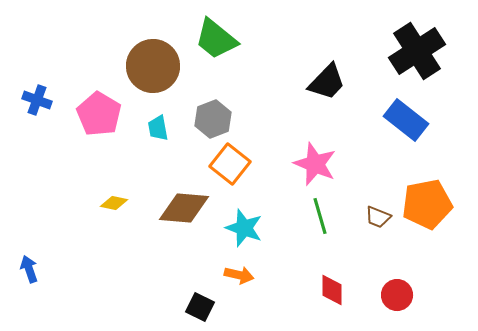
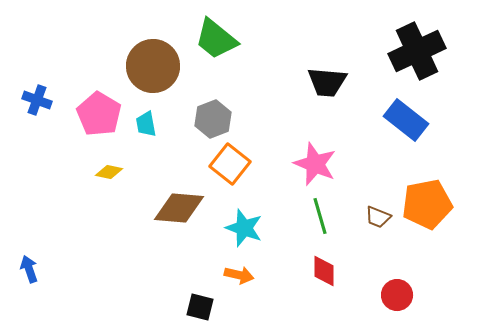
black cross: rotated 8 degrees clockwise
black trapezoid: rotated 51 degrees clockwise
cyan trapezoid: moved 12 px left, 4 px up
yellow diamond: moved 5 px left, 31 px up
brown diamond: moved 5 px left
red diamond: moved 8 px left, 19 px up
black square: rotated 12 degrees counterclockwise
